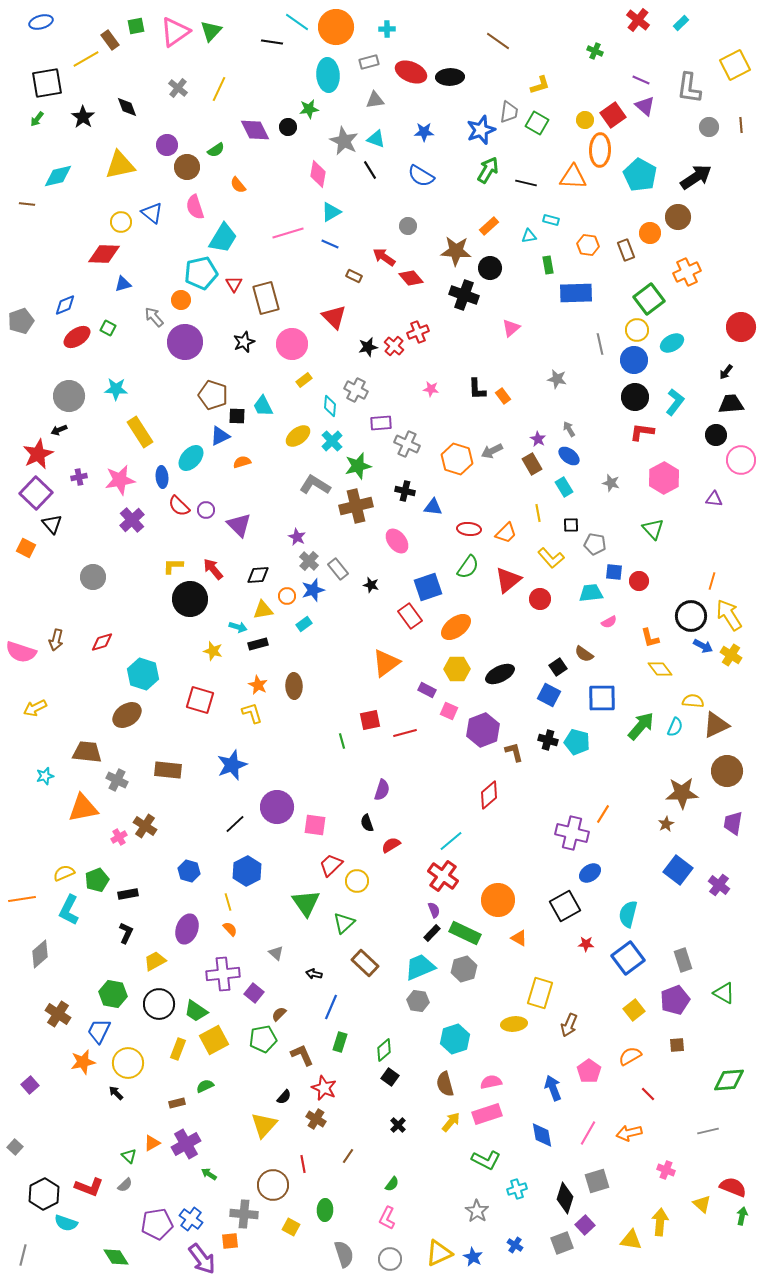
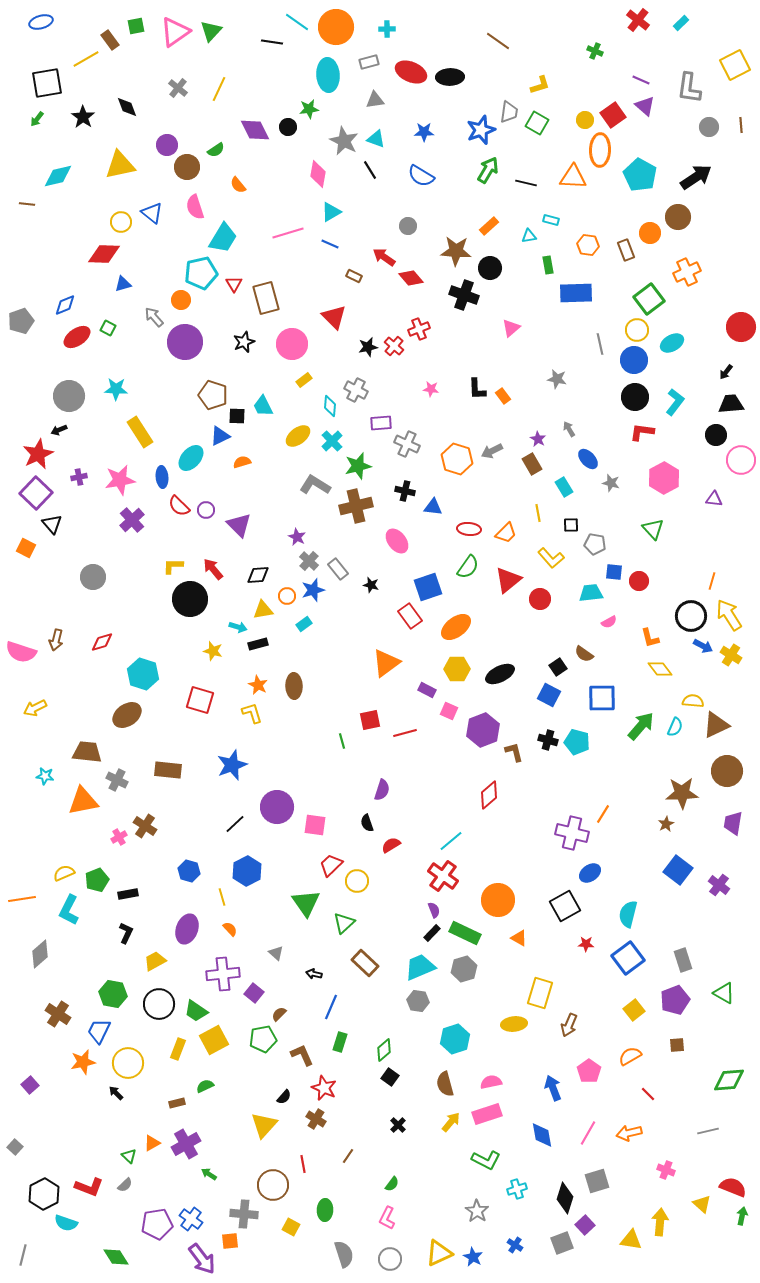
red cross at (418, 332): moved 1 px right, 3 px up
blue ellipse at (569, 456): moved 19 px right, 3 px down; rotated 10 degrees clockwise
cyan star at (45, 776): rotated 24 degrees clockwise
orange triangle at (83, 808): moved 7 px up
yellow line at (228, 902): moved 6 px left, 5 px up
